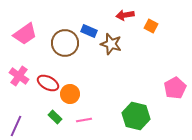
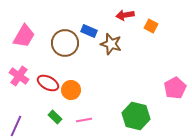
pink trapezoid: moved 1 px left, 2 px down; rotated 25 degrees counterclockwise
orange circle: moved 1 px right, 4 px up
